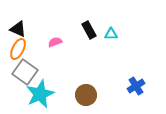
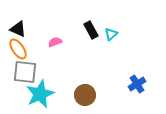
black rectangle: moved 2 px right
cyan triangle: rotated 40 degrees counterclockwise
orange ellipse: rotated 60 degrees counterclockwise
gray square: rotated 30 degrees counterclockwise
blue cross: moved 1 px right, 2 px up
brown circle: moved 1 px left
